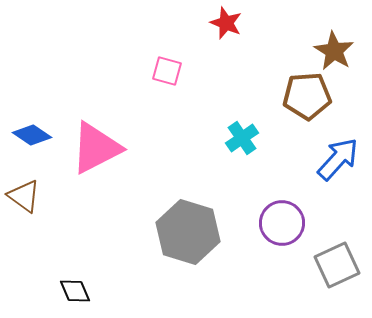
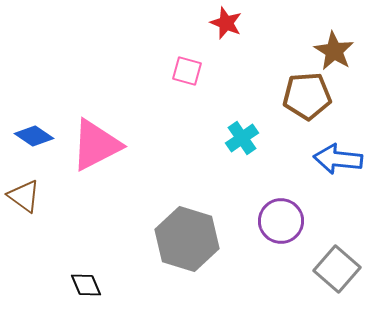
pink square: moved 20 px right
blue diamond: moved 2 px right, 1 px down
pink triangle: moved 3 px up
blue arrow: rotated 126 degrees counterclockwise
purple circle: moved 1 px left, 2 px up
gray hexagon: moved 1 px left, 7 px down
gray square: moved 4 px down; rotated 24 degrees counterclockwise
black diamond: moved 11 px right, 6 px up
